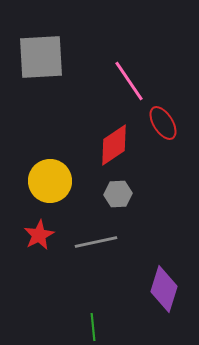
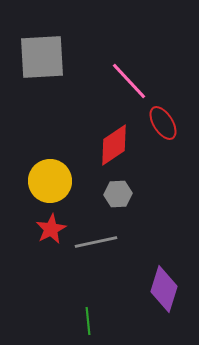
gray square: moved 1 px right
pink line: rotated 9 degrees counterclockwise
red star: moved 12 px right, 6 px up
green line: moved 5 px left, 6 px up
